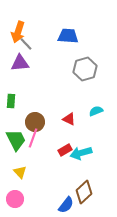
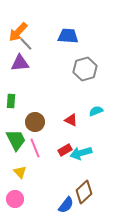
orange arrow: rotated 25 degrees clockwise
red triangle: moved 2 px right, 1 px down
pink line: moved 2 px right, 10 px down; rotated 42 degrees counterclockwise
